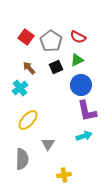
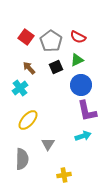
cyan arrow: moved 1 px left
